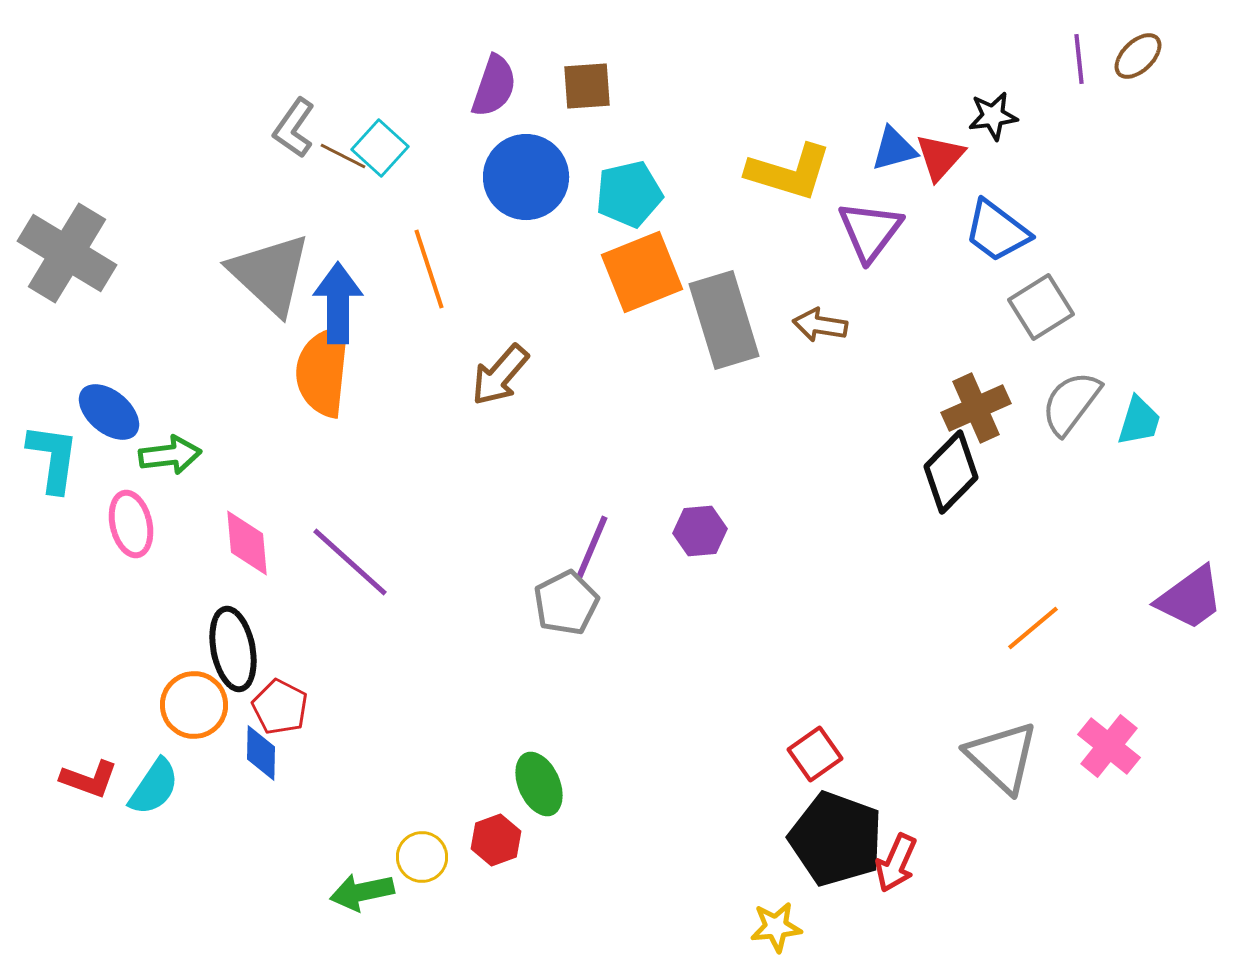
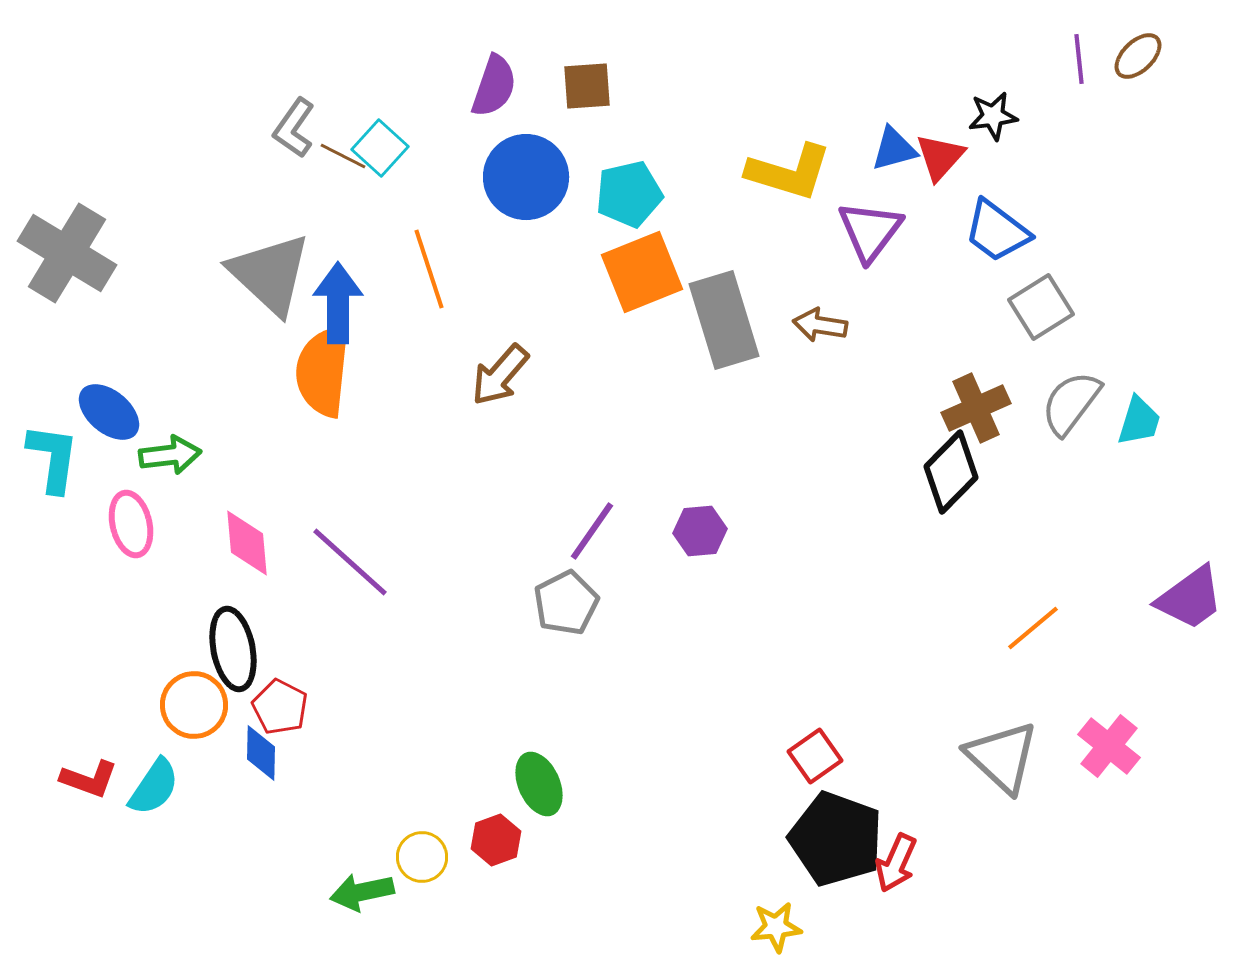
purple line at (592, 547): moved 16 px up; rotated 12 degrees clockwise
red square at (815, 754): moved 2 px down
